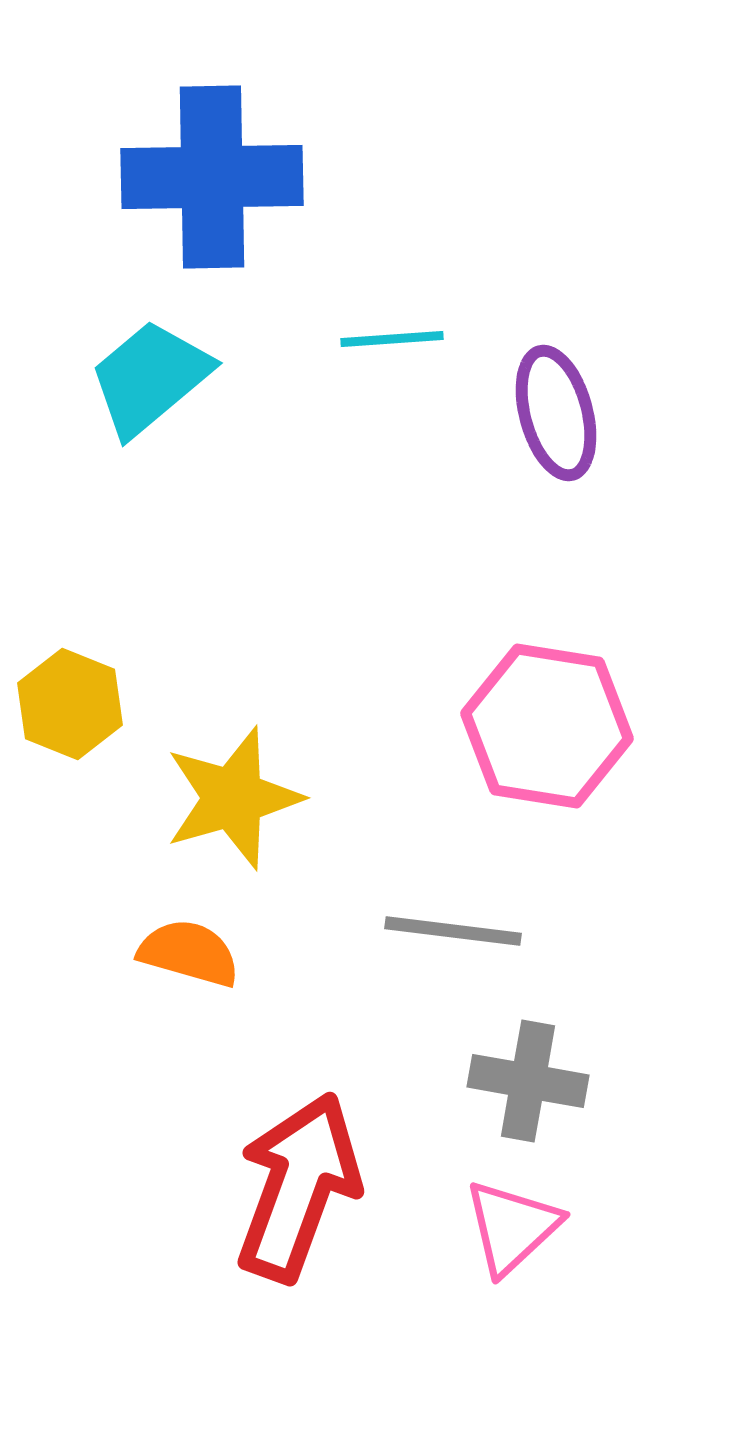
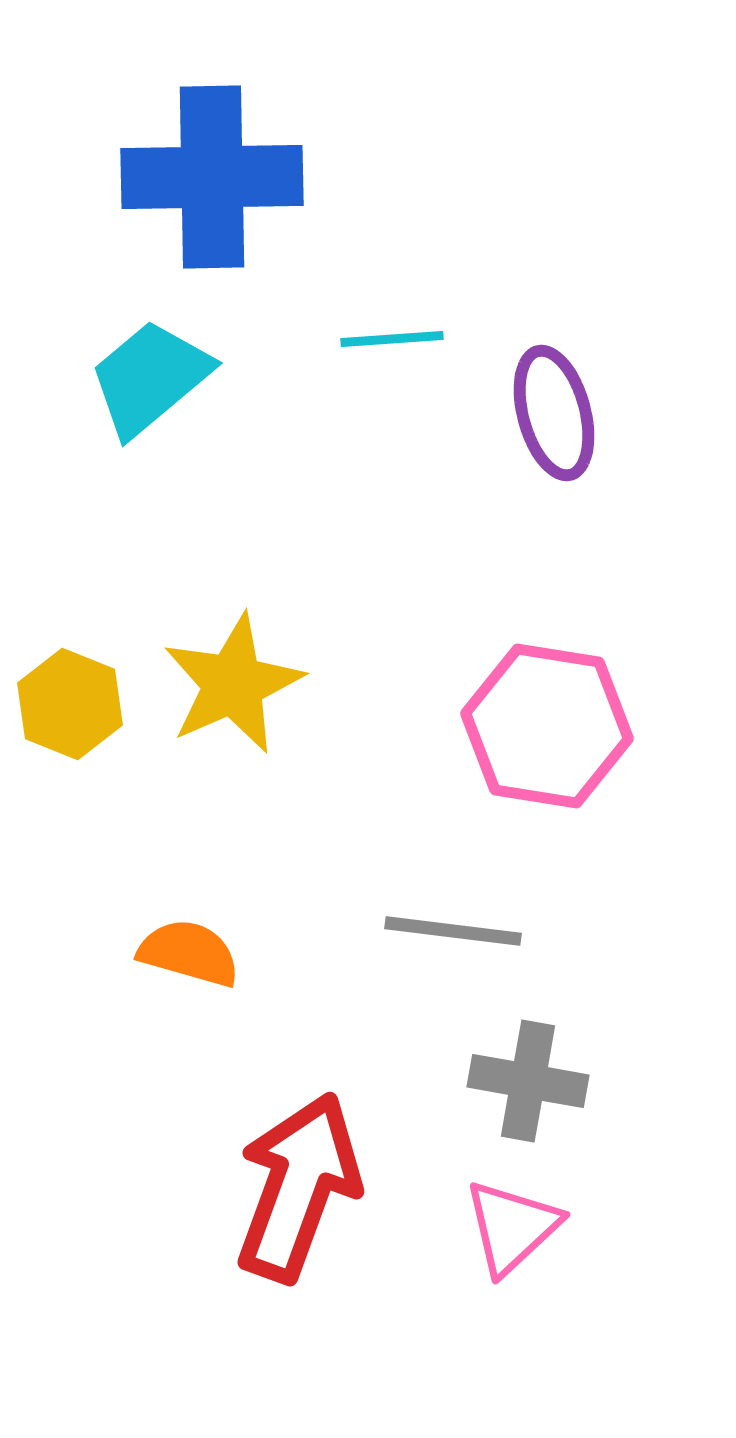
purple ellipse: moved 2 px left
yellow star: moved 114 px up; rotated 8 degrees counterclockwise
